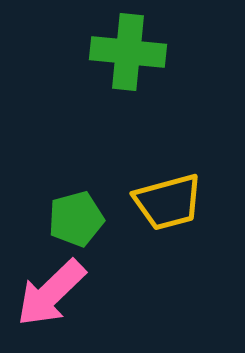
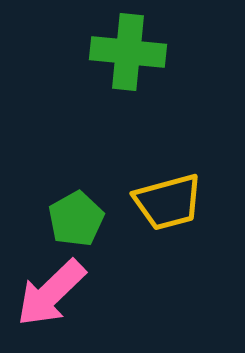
green pentagon: rotated 14 degrees counterclockwise
